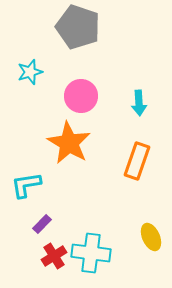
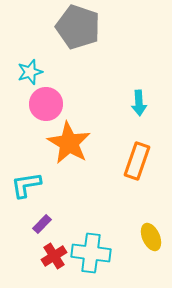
pink circle: moved 35 px left, 8 px down
